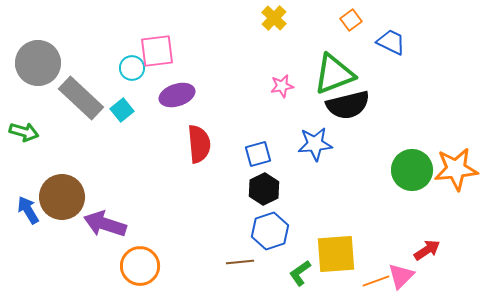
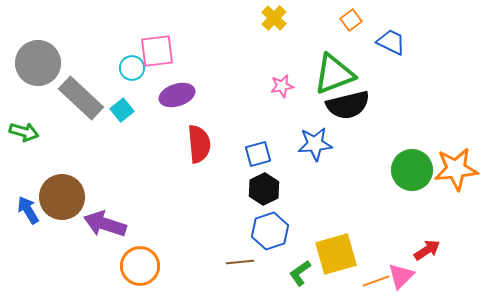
yellow square: rotated 12 degrees counterclockwise
